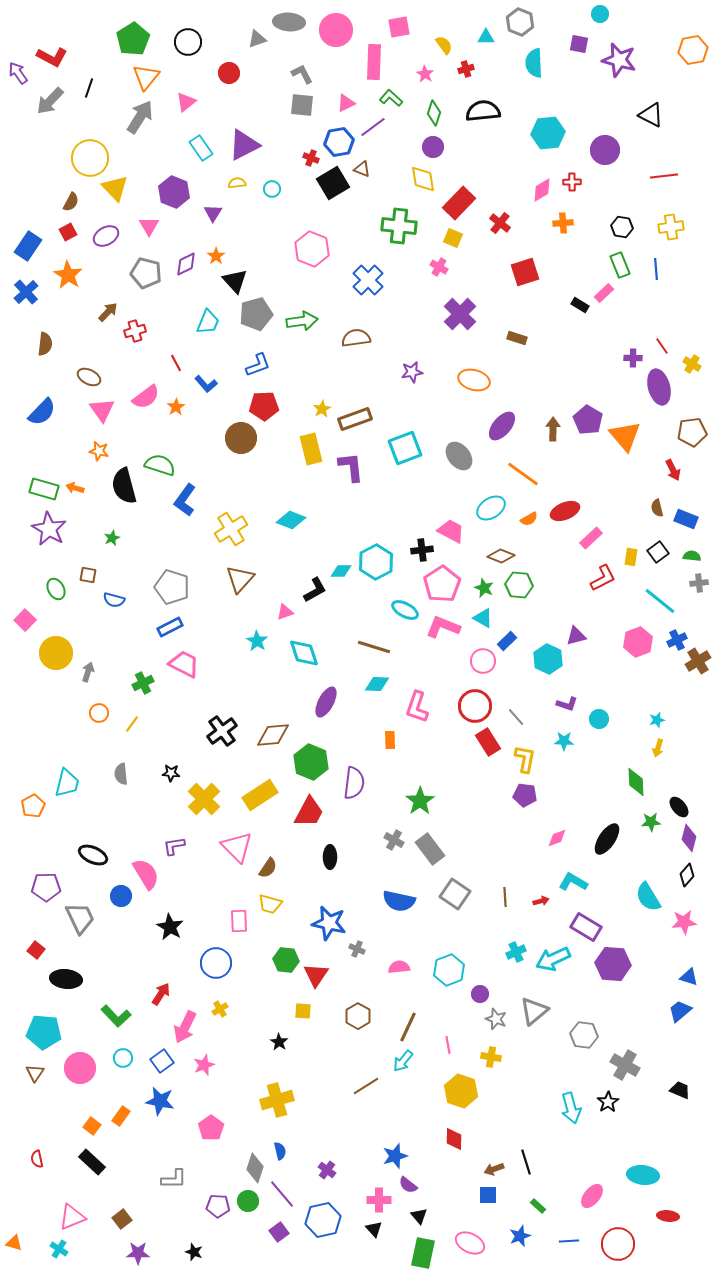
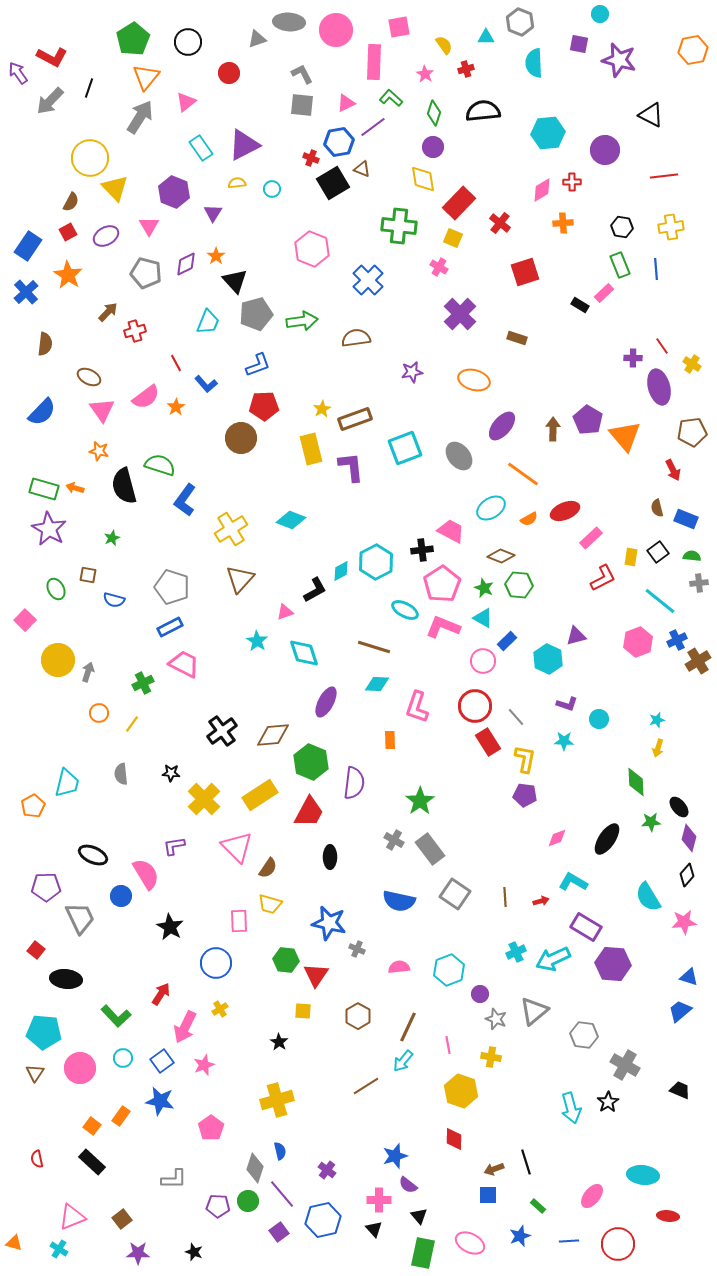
cyan diamond at (341, 571): rotated 30 degrees counterclockwise
yellow circle at (56, 653): moved 2 px right, 7 px down
